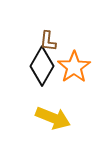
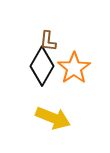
orange star: moved 1 px down
